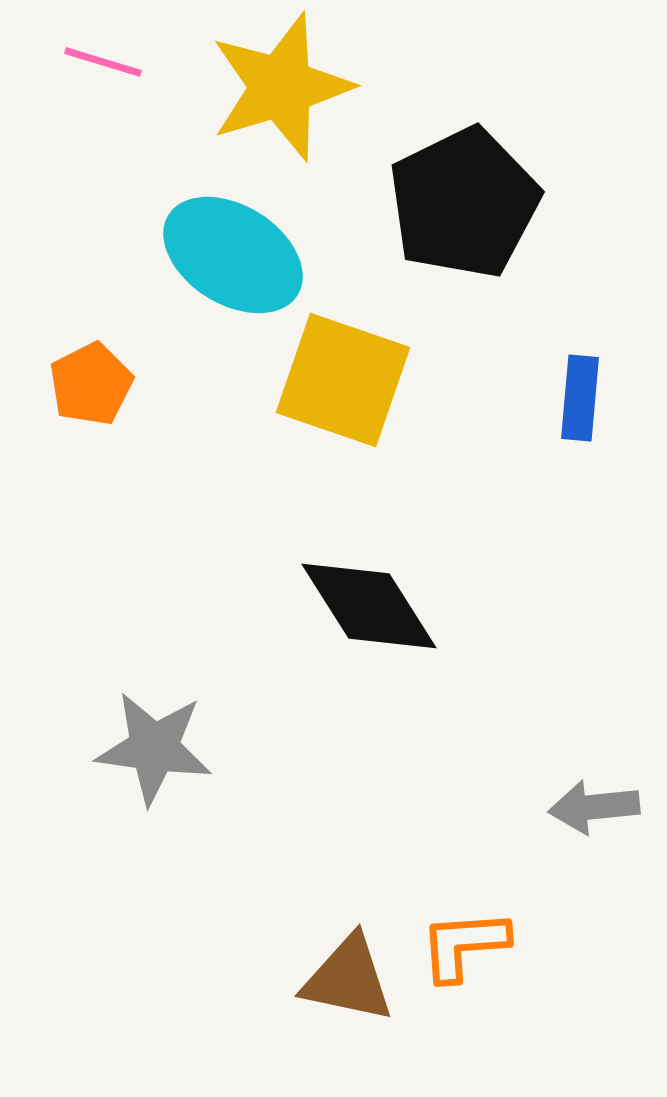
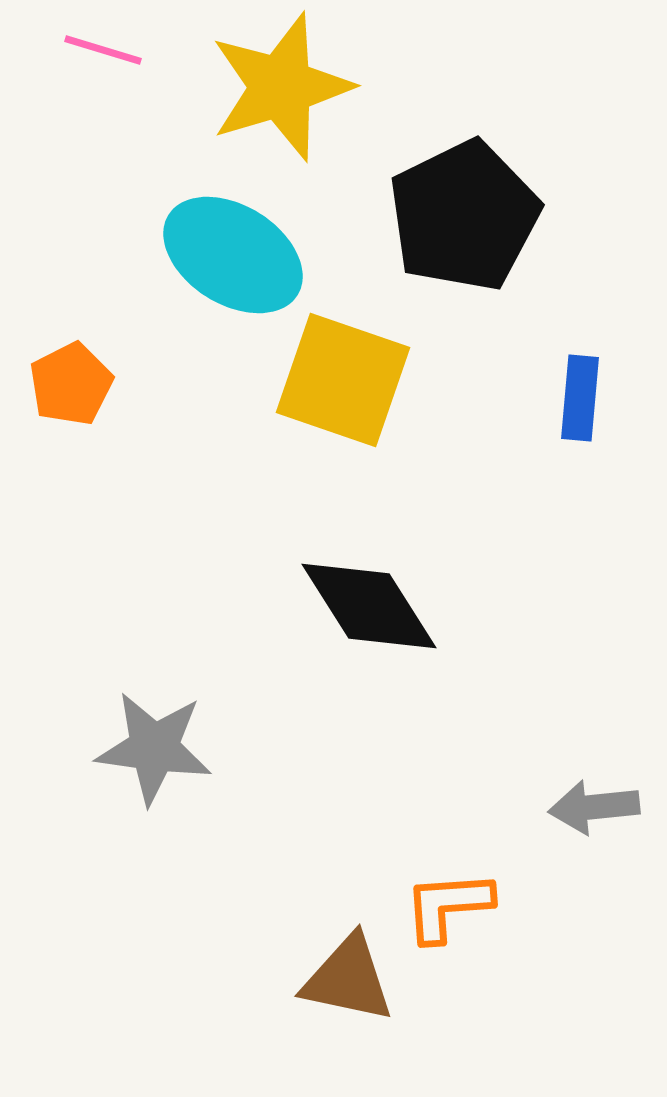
pink line: moved 12 px up
black pentagon: moved 13 px down
orange pentagon: moved 20 px left
orange L-shape: moved 16 px left, 39 px up
